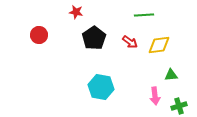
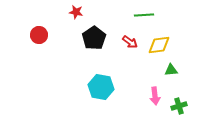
green triangle: moved 5 px up
